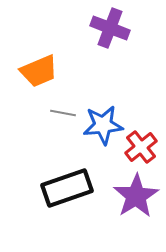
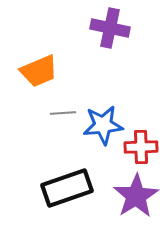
purple cross: rotated 9 degrees counterclockwise
gray line: rotated 15 degrees counterclockwise
red cross: rotated 36 degrees clockwise
